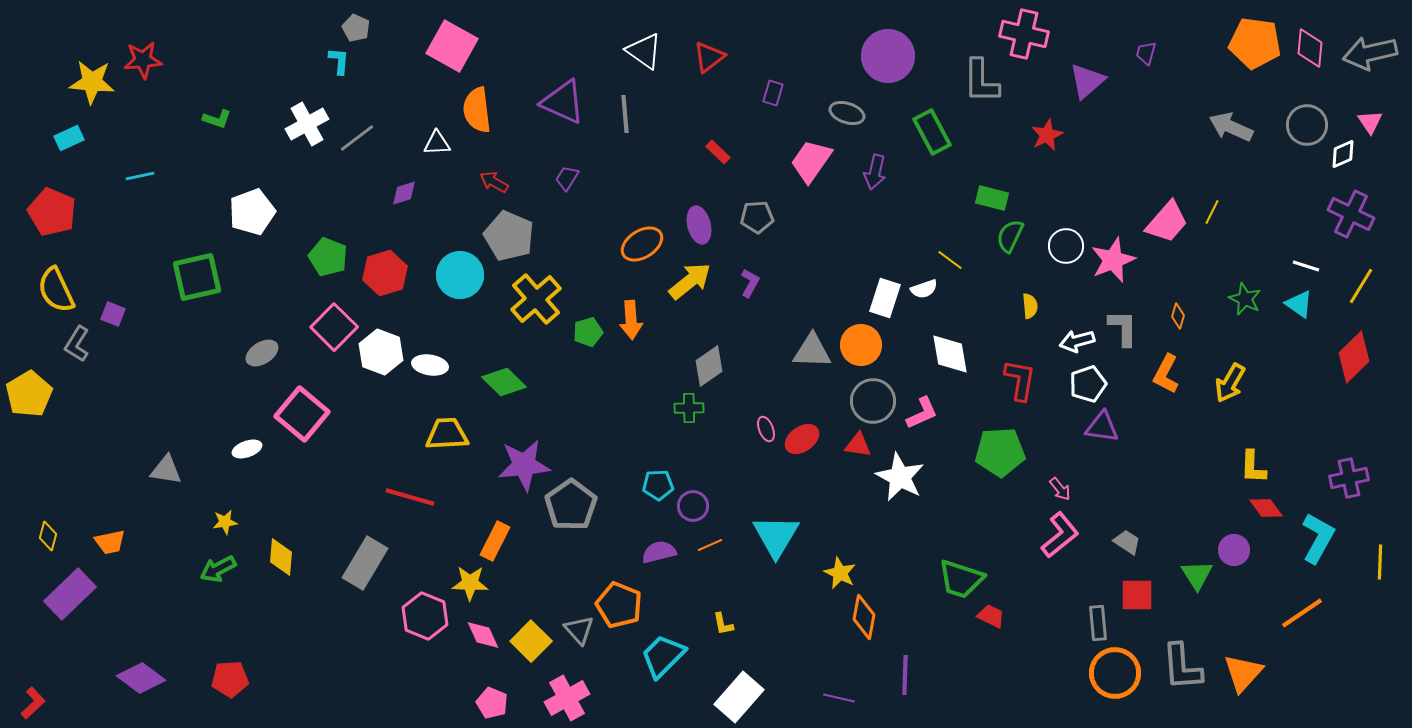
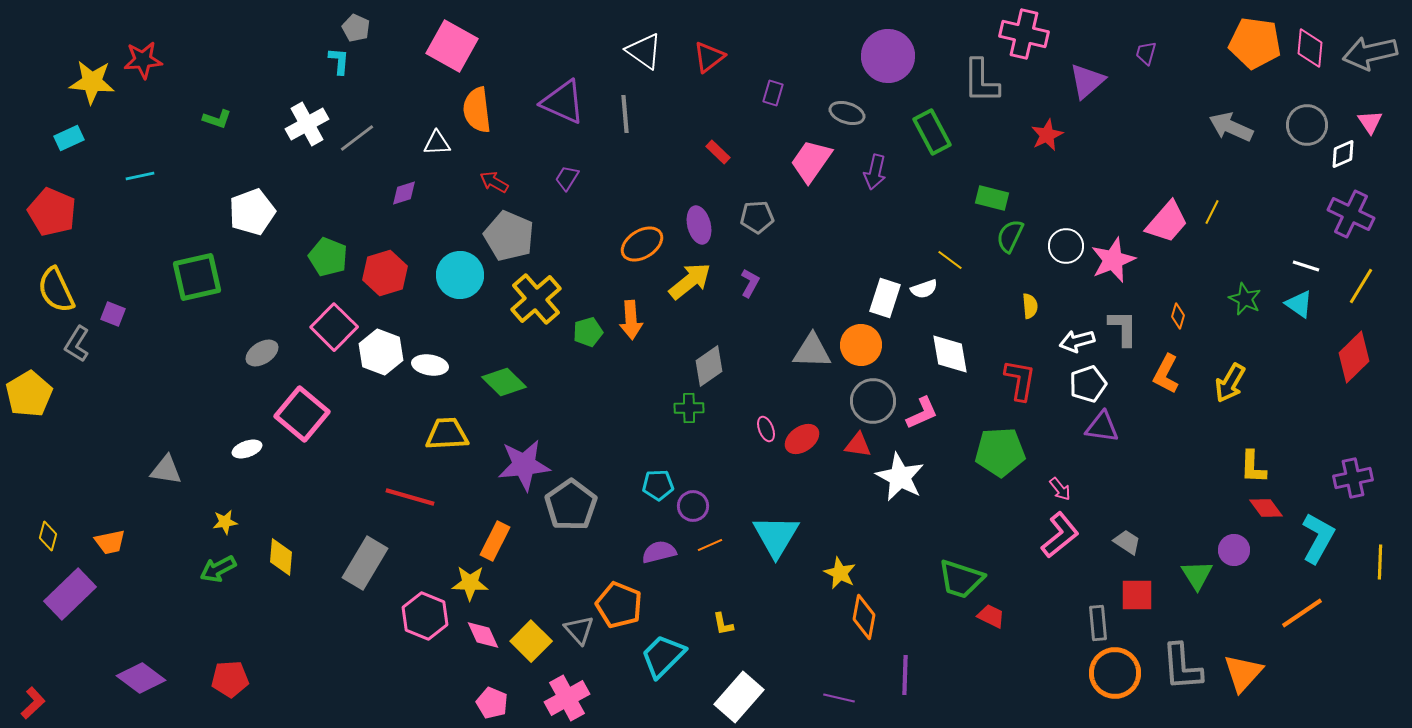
purple cross at (1349, 478): moved 4 px right
